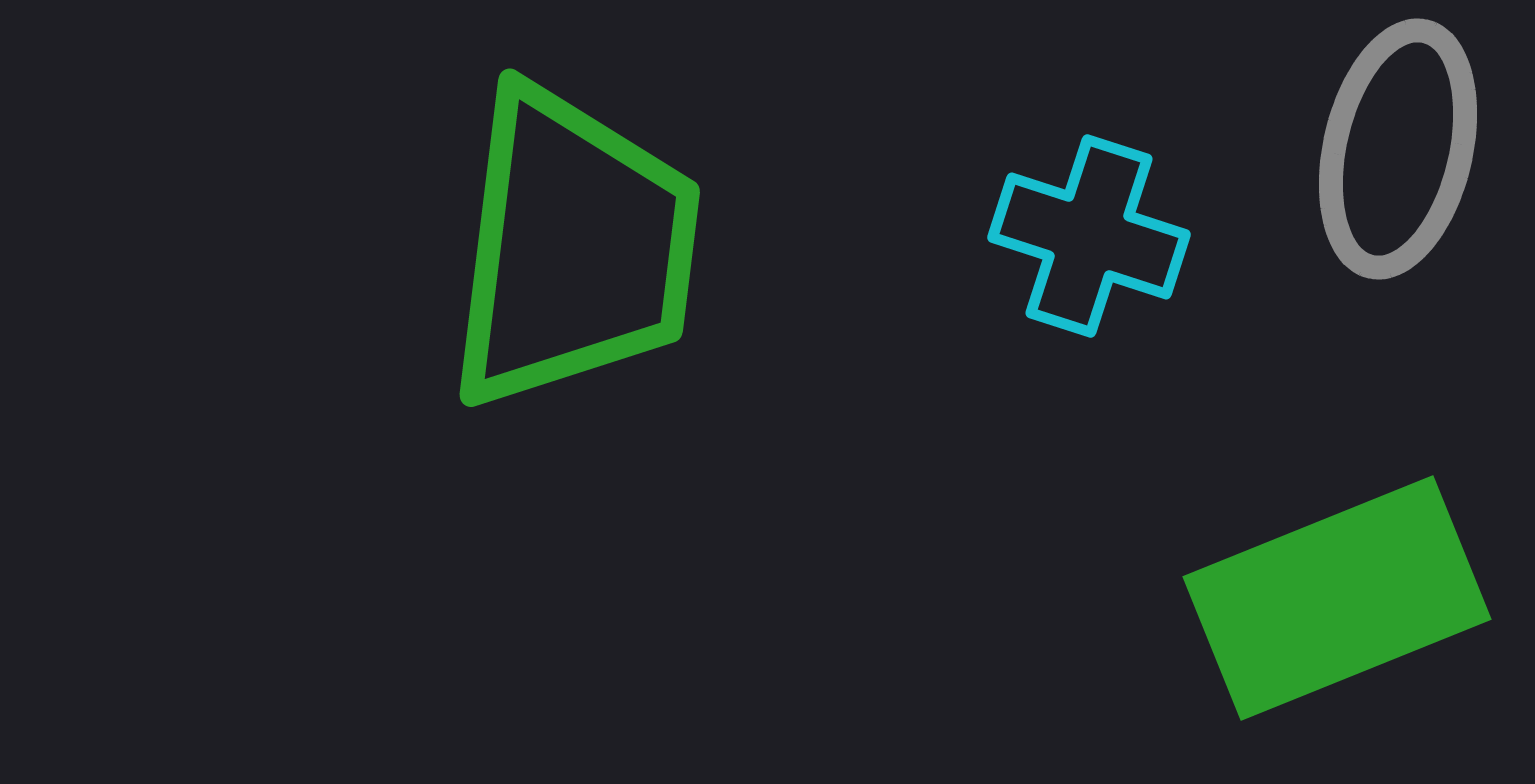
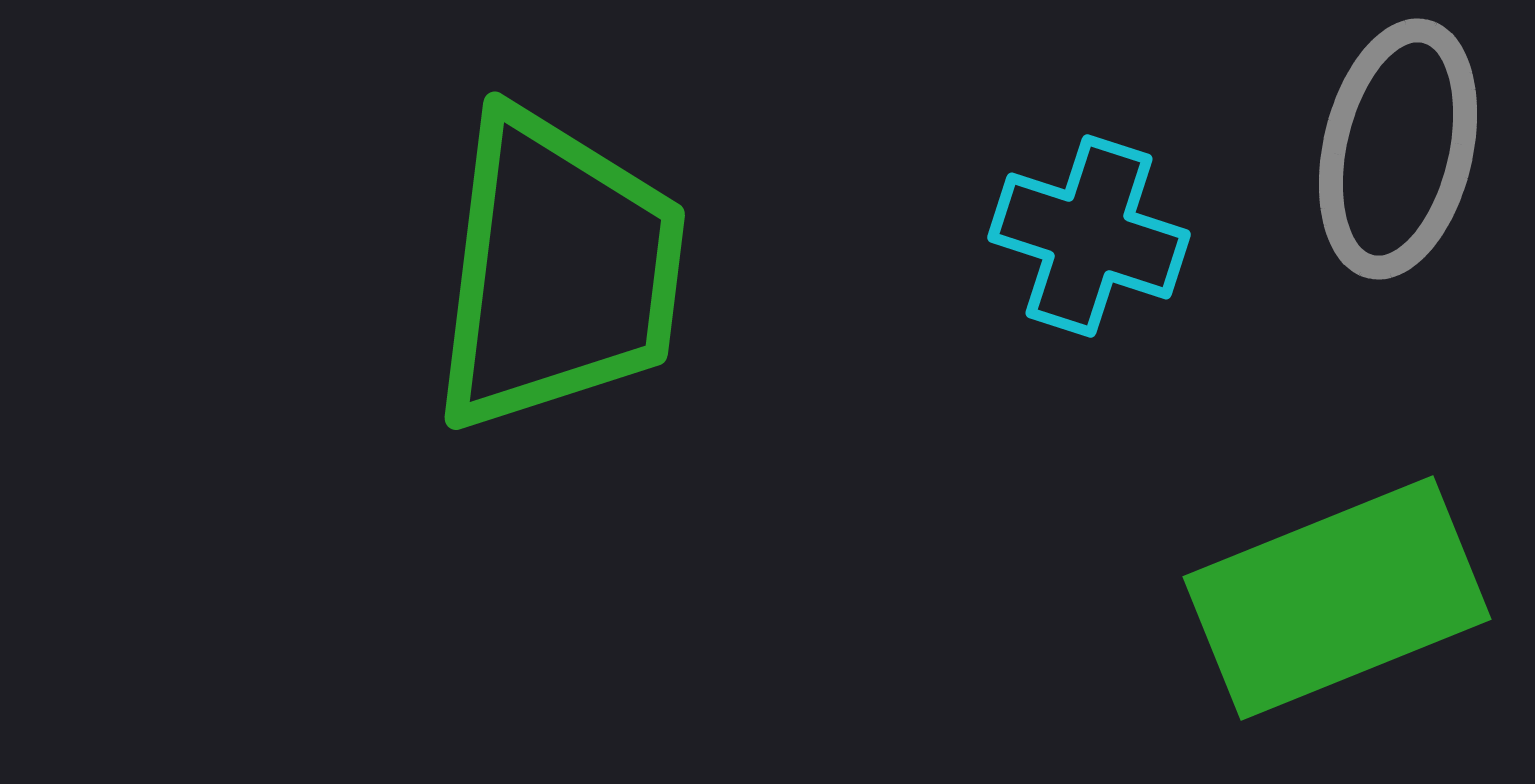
green trapezoid: moved 15 px left, 23 px down
